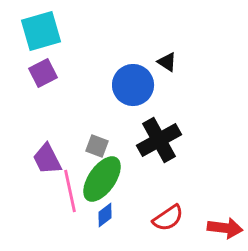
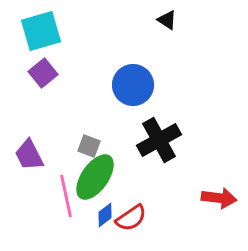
black triangle: moved 42 px up
purple square: rotated 12 degrees counterclockwise
gray square: moved 8 px left
purple trapezoid: moved 18 px left, 4 px up
green ellipse: moved 7 px left, 2 px up
pink line: moved 4 px left, 5 px down
red semicircle: moved 37 px left
red arrow: moved 6 px left, 30 px up
